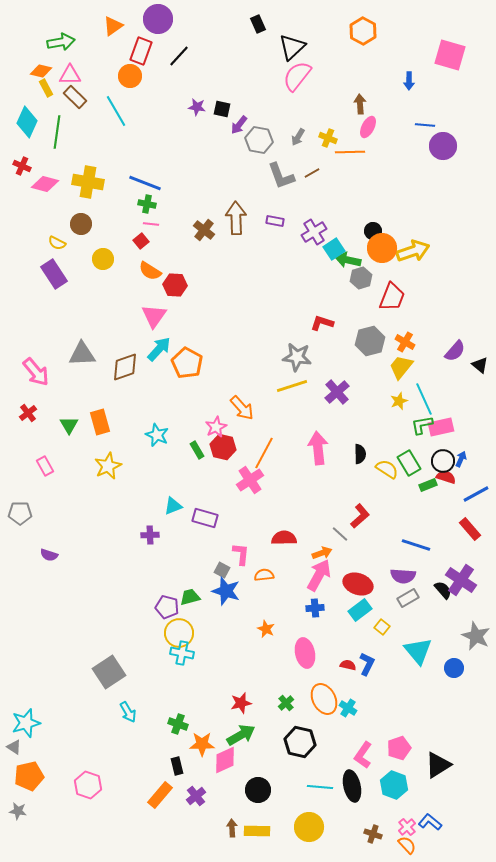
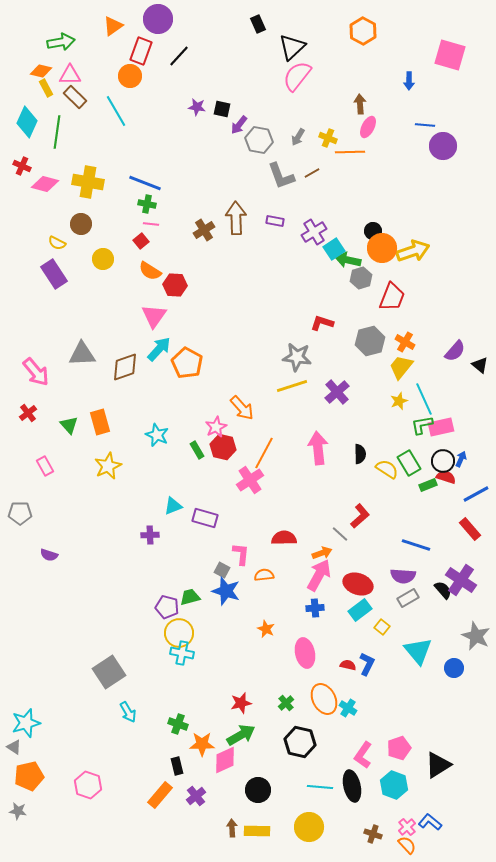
brown cross at (204, 230): rotated 20 degrees clockwise
green triangle at (69, 425): rotated 12 degrees counterclockwise
